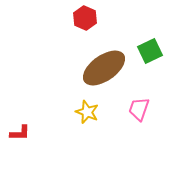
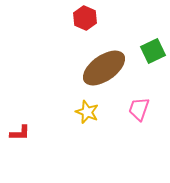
green square: moved 3 px right
